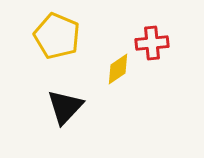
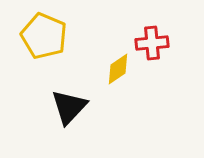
yellow pentagon: moved 13 px left
black triangle: moved 4 px right
